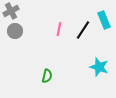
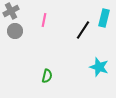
cyan rectangle: moved 2 px up; rotated 36 degrees clockwise
pink line: moved 15 px left, 9 px up
